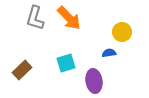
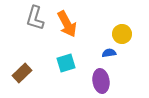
orange arrow: moved 2 px left, 6 px down; rotated 16 degrees clockwise
yellow circle: moved 2 px down
brown rectangle: moved 3 px down
purple ellipse: moved 7 px right
